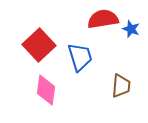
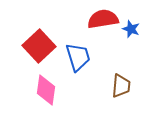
red square: moved 1 px down
blue trapezoid: moved 2 px left
